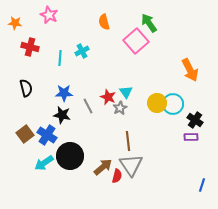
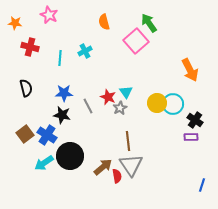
cyan cross: moved 3 px right
red semicircle: rotated 24 degrees counterclockwise
